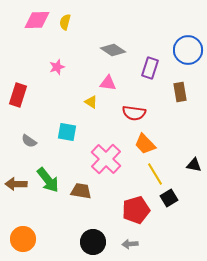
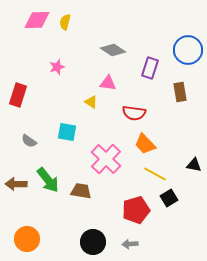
yellow line: rotated 30 degrees counterclockwise
orange circle: moved 4 px right
